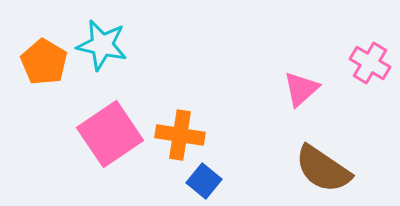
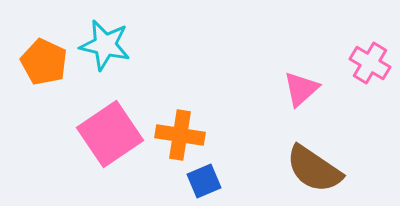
cyan star: moved 3 px right
orange pentagon: rotated 6 degrees counterclockwise
brown semicircle: moved 9 px left
blue square: rotated 28 degrees clockwise
